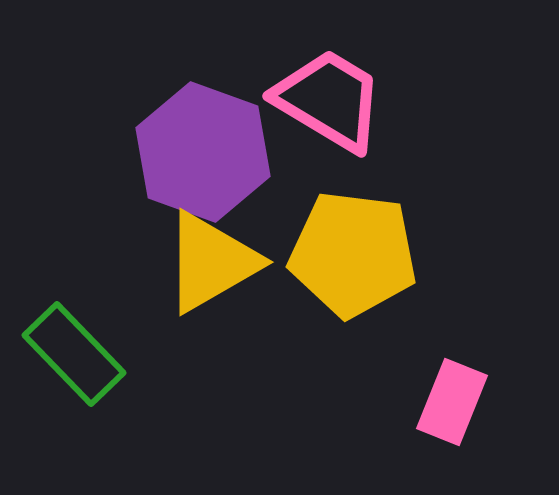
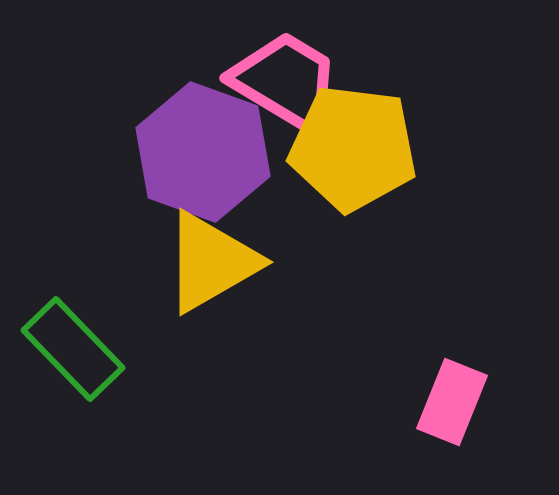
pink trapezoid: moved 43 px left, 18 px up
yellow pentagon: moved 106 px up
green rectangle: moved 1 px left, 5 px up
